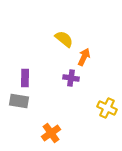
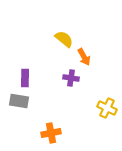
orange arrow: rotated 126 degrees clockwise
orange cross: rotated 24 degrees clockwise
